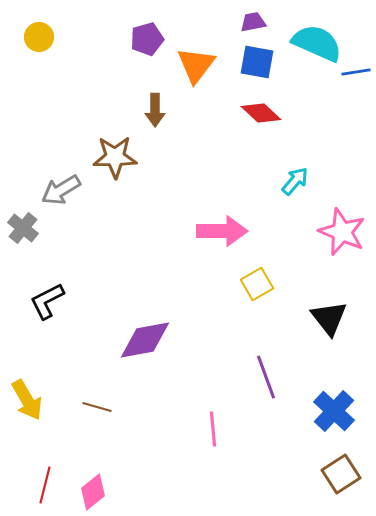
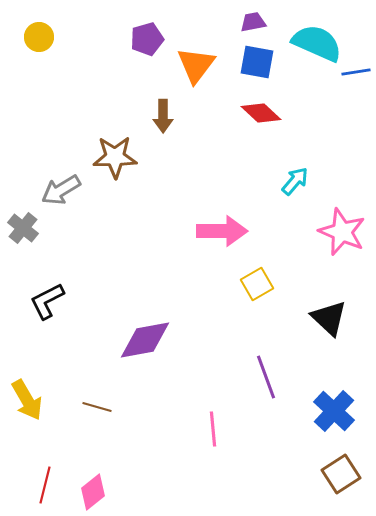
brown arrow: moved 8 px right, 6 px down
black triangle: rotated 9 degrees counterclockwise
